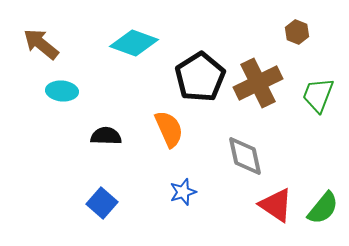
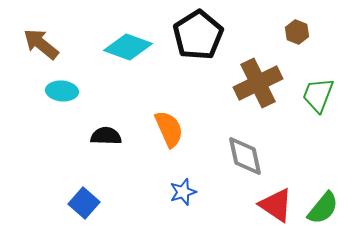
cyan diamond: moved 6 px left, 4 px down
black pentagon: moved 2 px left, 42 px up
blue square: moved 18 px left
